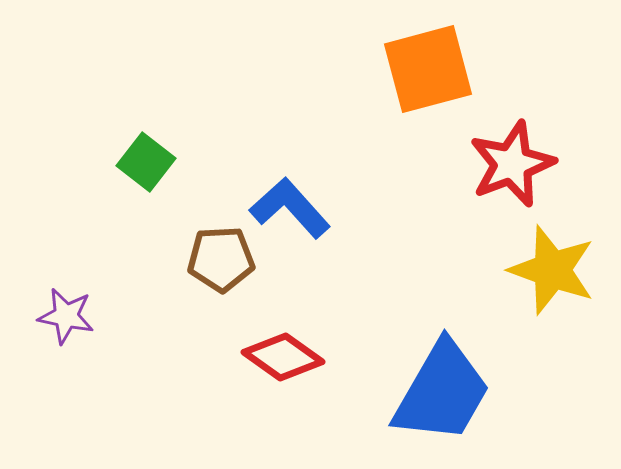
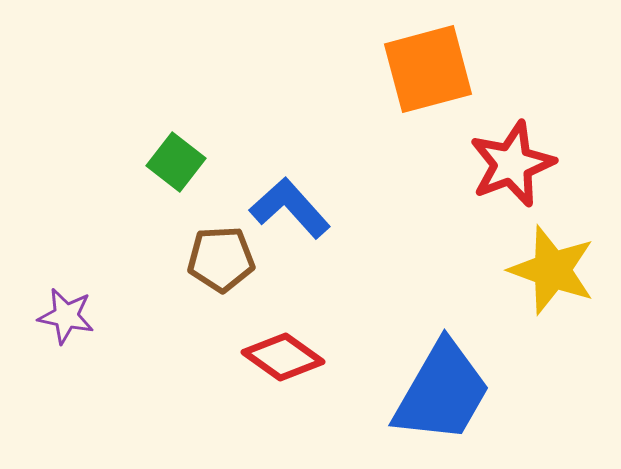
green square: moved 30 px right
